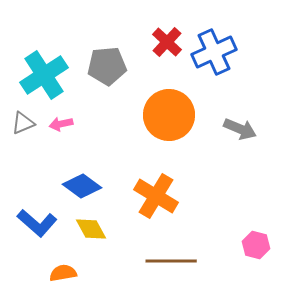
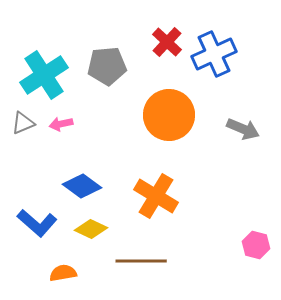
blue cross: moved 2 px down
gray arrow: moved 3 px right
yellow diamond: rotated 36 degrees counterclockwise
brown line: moved 30 px left
